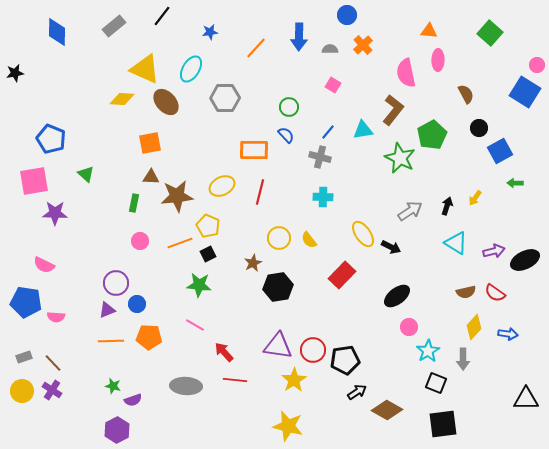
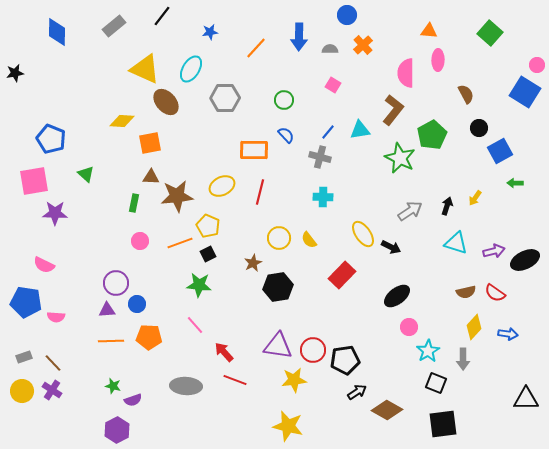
pink semicircle at (406, 73): rotated 12 degrees clockwise
yellow diamond at (122, 99): moved 22 px down
green circle at (289, 107): moved 5 px left, 7 px up
cyan triangle at (363, 130): moved 3 px left
cyan triangle at (456, 243): rotated 15 degrees counterclockwise
purple triangle at (107, 310): rotated 18 degrees clockwise
pink line at (195, 325): rotated 18 degrees clockwise
red line at (235, 380): rotated 15 degrees clockwise
yellow star at (294, 380): rotated 25 degrees clockwise
